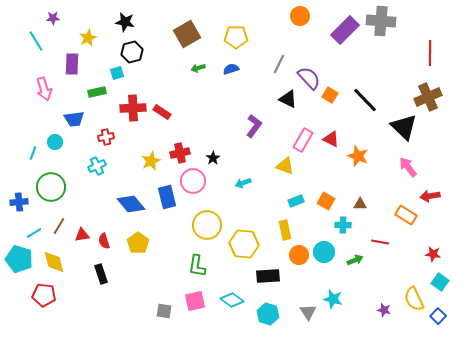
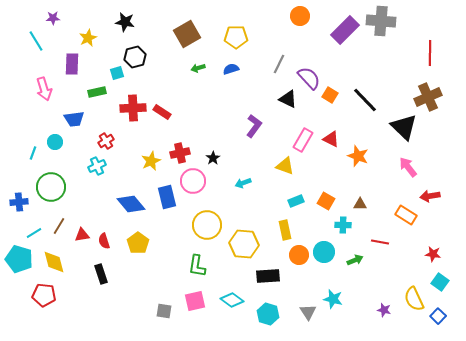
black hexagon at (132, 52): moved 3 px right, 5 px down
red cross at (106, 137): moved 4 px down; rotated 21 degrees counterclockwise
